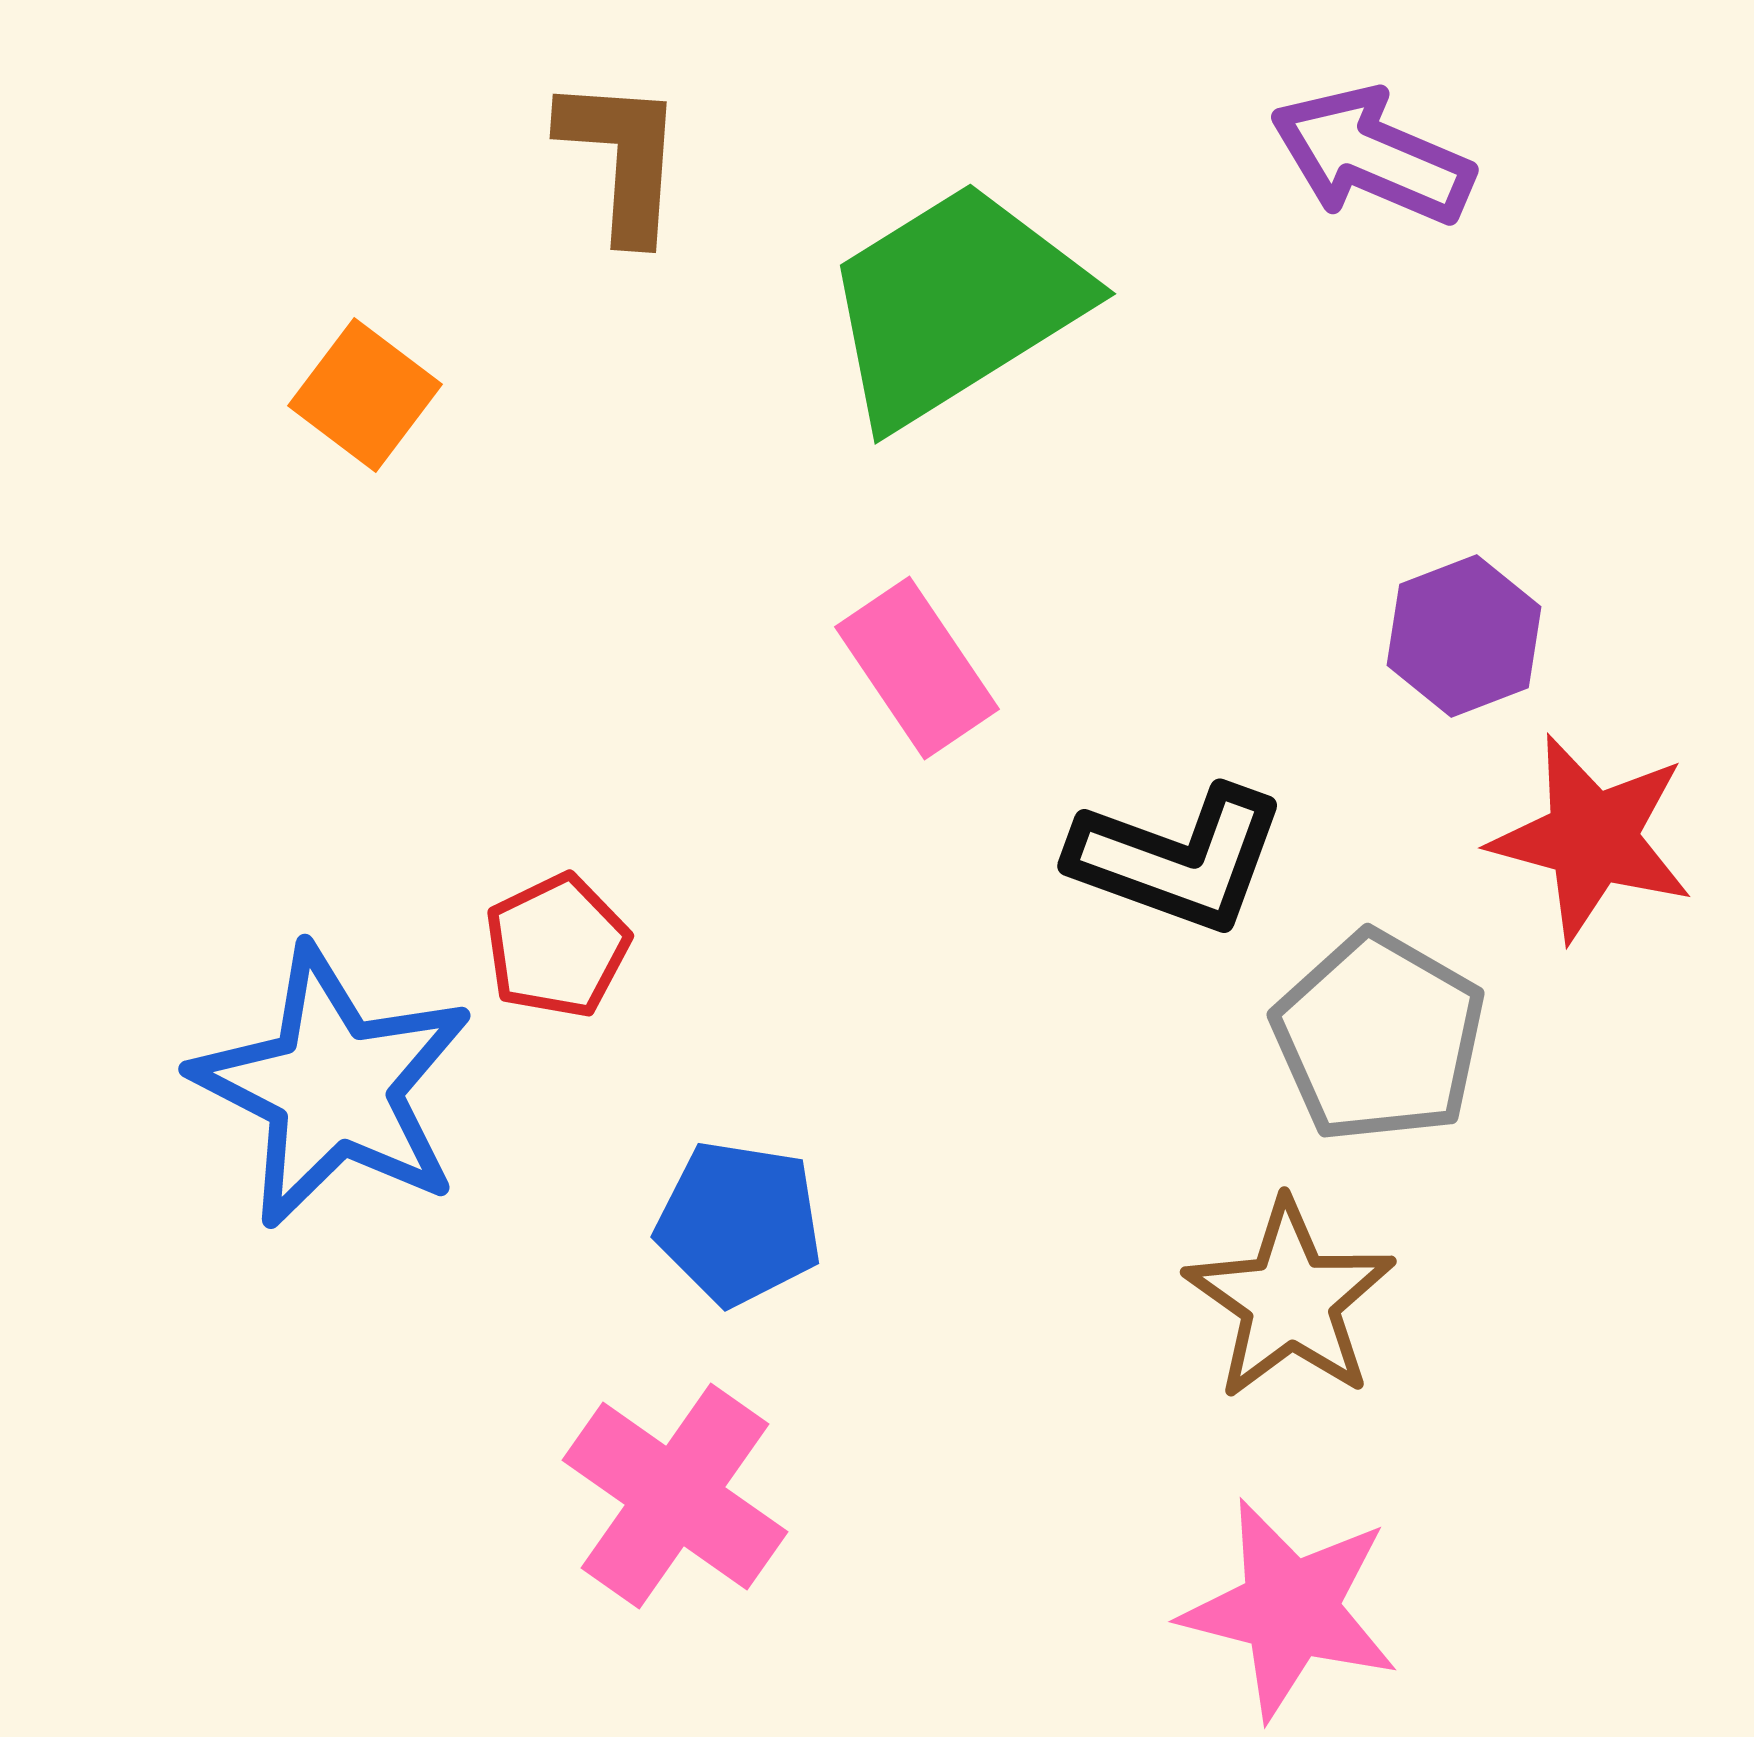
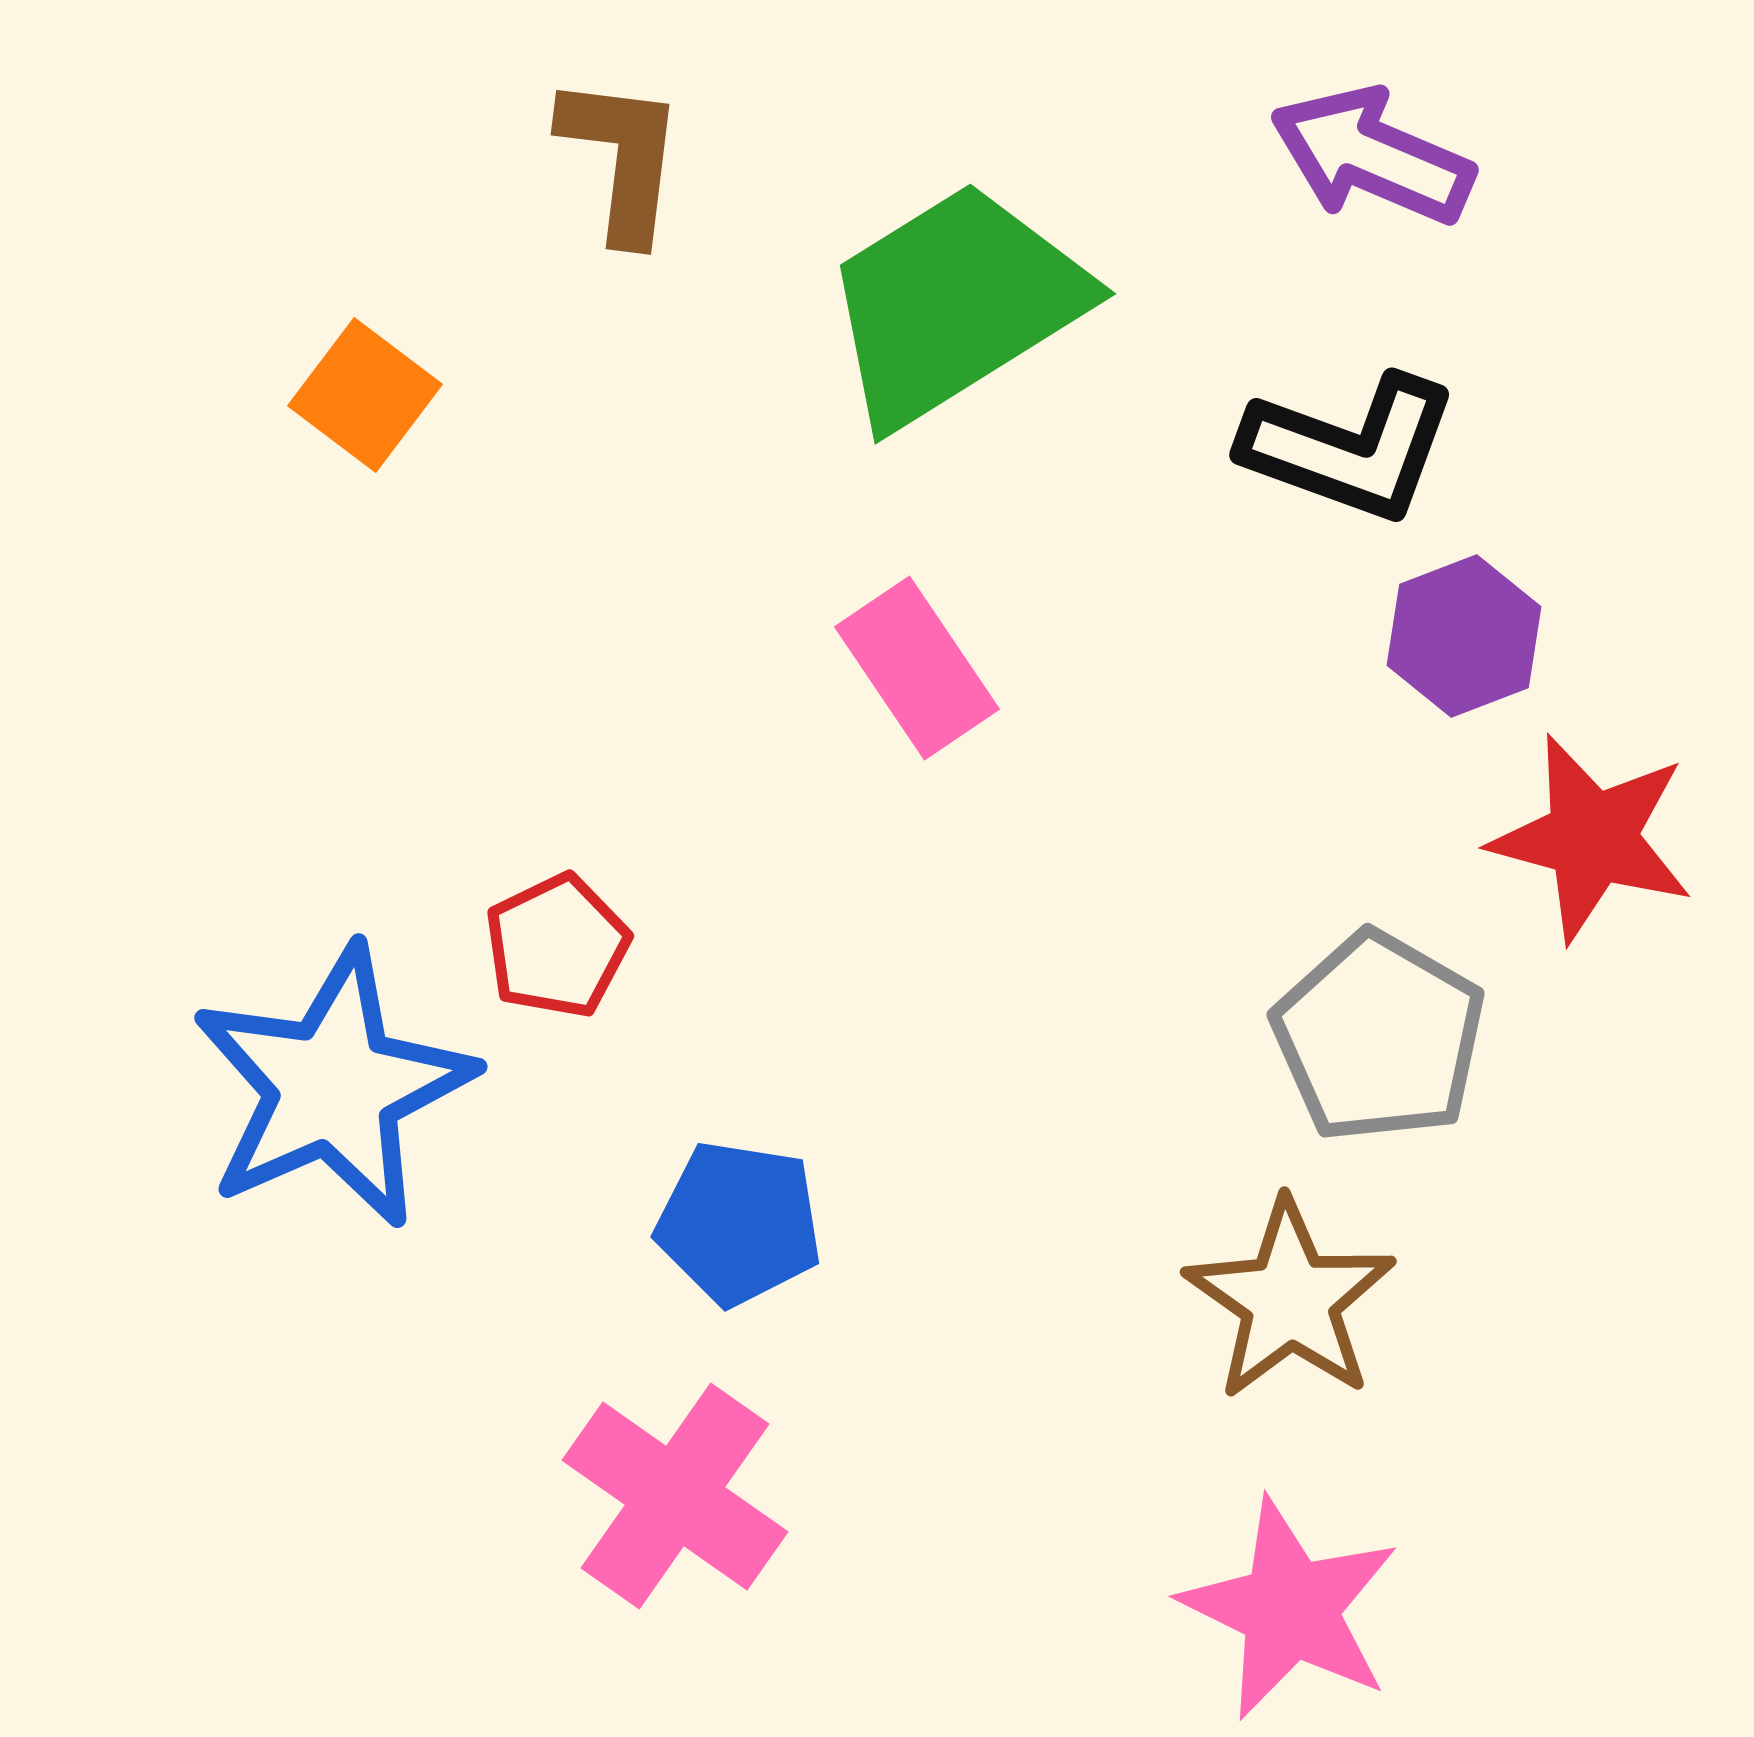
brown L-shape: rotated 3 degrees clockwise
black L-shape: moved 172 px right, 411 px up
blue star: rotated 21 degrees clockwise
pink star: rotated 12 degrees clockwise
